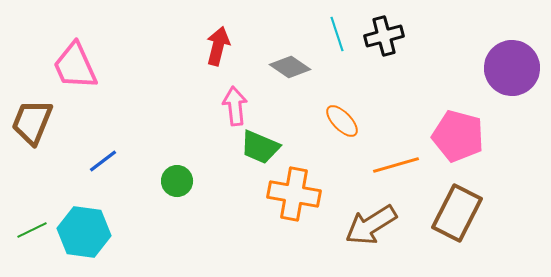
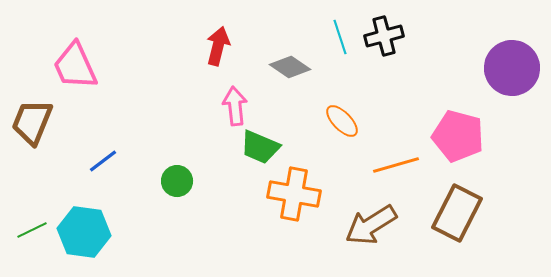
cyan line: moved 3 px right, 3 px down
